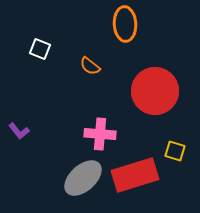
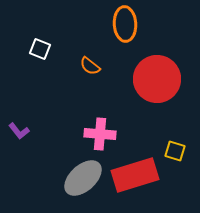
red circle: moved 2 px right, 12 px up
